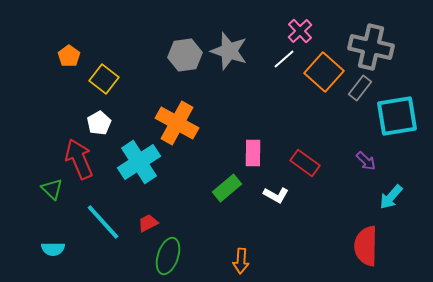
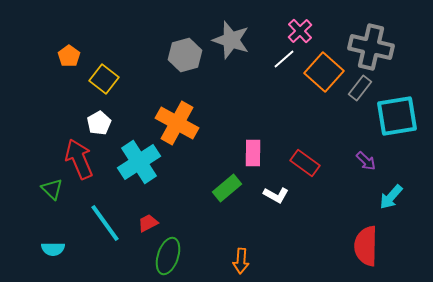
gray star: moved 2 px right, 11 px up
gray hexagon: rotated 8 degrees counterclockwise
cyan line: moved 2 px right, 1 px down; rotated 6 degrees clockwise
